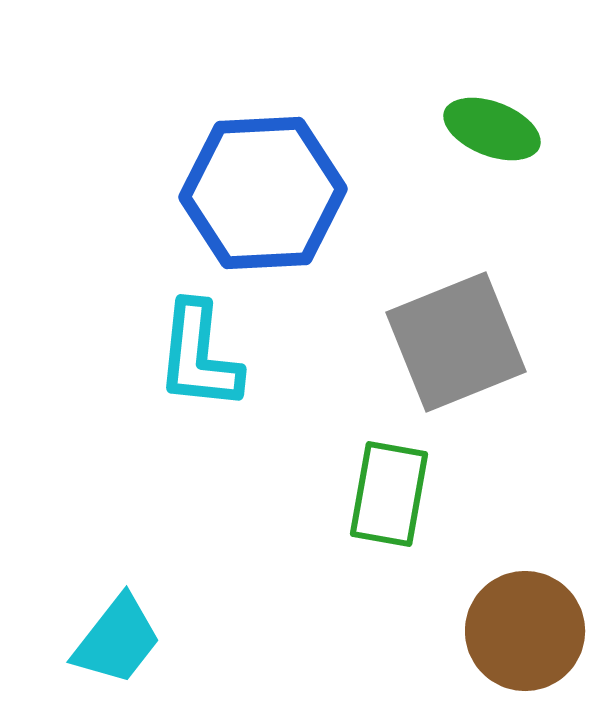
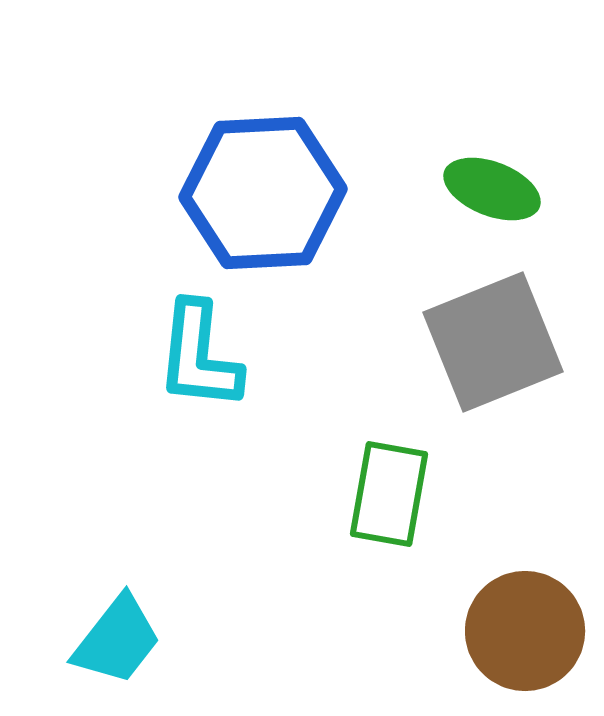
green ellipse: moved 60 px down
gray square: moved 37 px right
